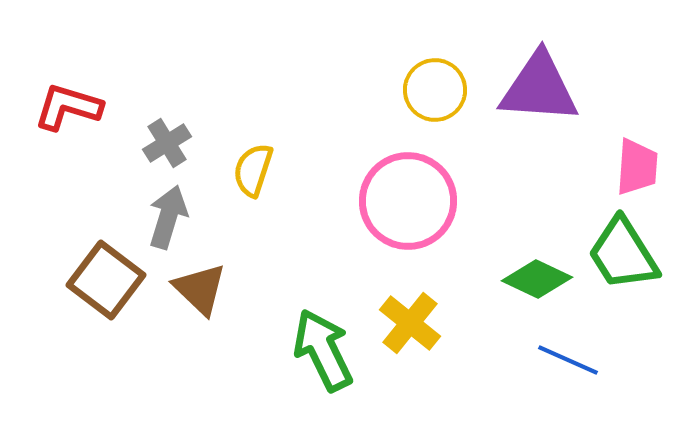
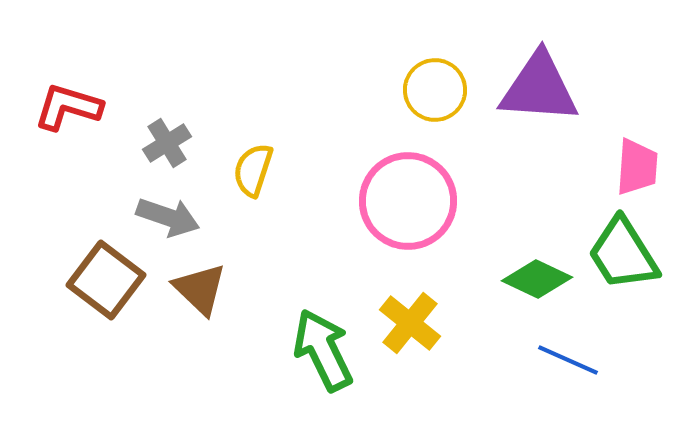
gray arrow: rotated 92 degrees clockwise
